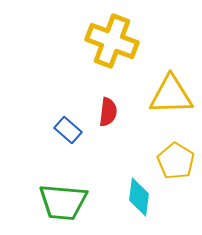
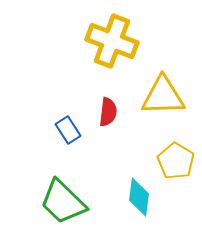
yellow triangle: moved 8 px left, 1 px down
blue rectangle: rotated 16 degrees clockwise
green trapezoid: rotated 39 degrees clockwise
